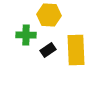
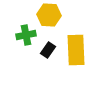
green cross: rotated 12 degrees counterclockwise
black rectangle: rotated 21 degrees counterclockwise
